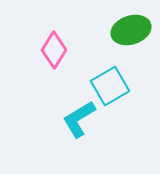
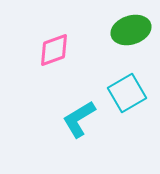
pink diamond: rotated 39 degrees clockwise
cyan square: moved 17 px right, 7 px down
